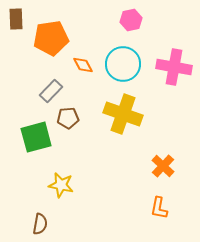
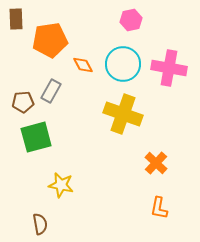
orange pentagon: moved 1 px left, 2 px down
pink cross: moved 5 px left, 1 px down
gray rectangle: rotated 15 degrees counterclockwise
brown pentagon: moved 45 px left, 16 px up
orange cross: moved 7 px left, 3 px up
brown semicircle: rotated 20 degrees counterclockwise
